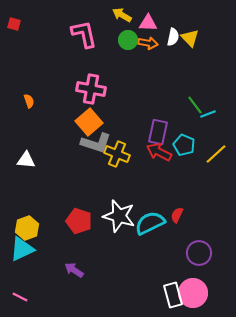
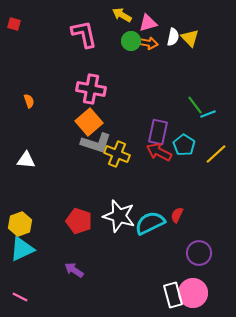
pink triangle: rotated 18 degrees counterclockwise
green circle: moved 3 px right, 1 px down
cyan pentagon: rotated 10 degrees clockwise
yellow hexagon: moved 7 px left, 4 px up
